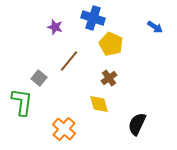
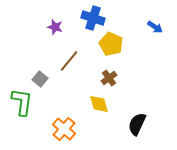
gray square: moved 1 px right, 1 px down
